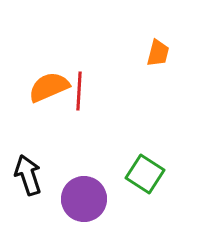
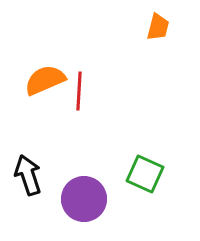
orange trapezoid: moved 26 px up
orange semicircle: moved 4 px left, 7 px up
green square: rotated 9 degrees counterclockwise
